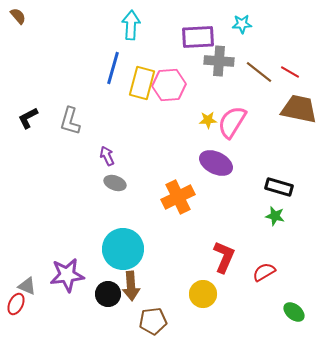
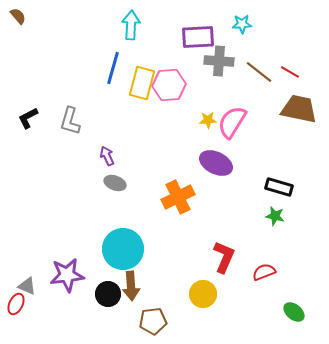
red semicircle: rotated 10 degrees clockwise
